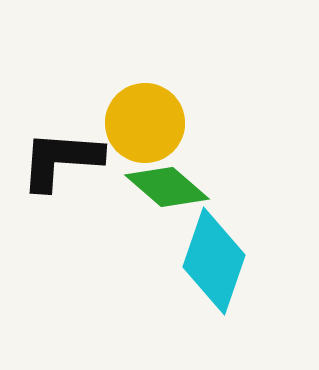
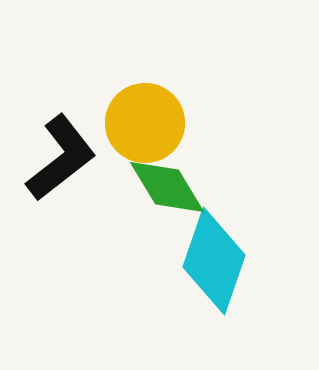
black L-shape: moved 2 px up; rotated 138 degrees clockwise
green diamond: rotated 18 degrees clockwise
